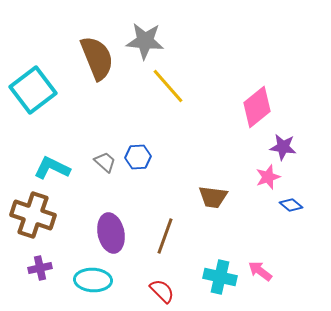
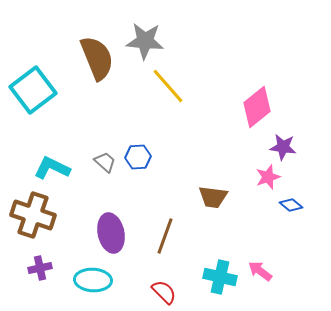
red semicircle: moved 2 px right, 1 px down
